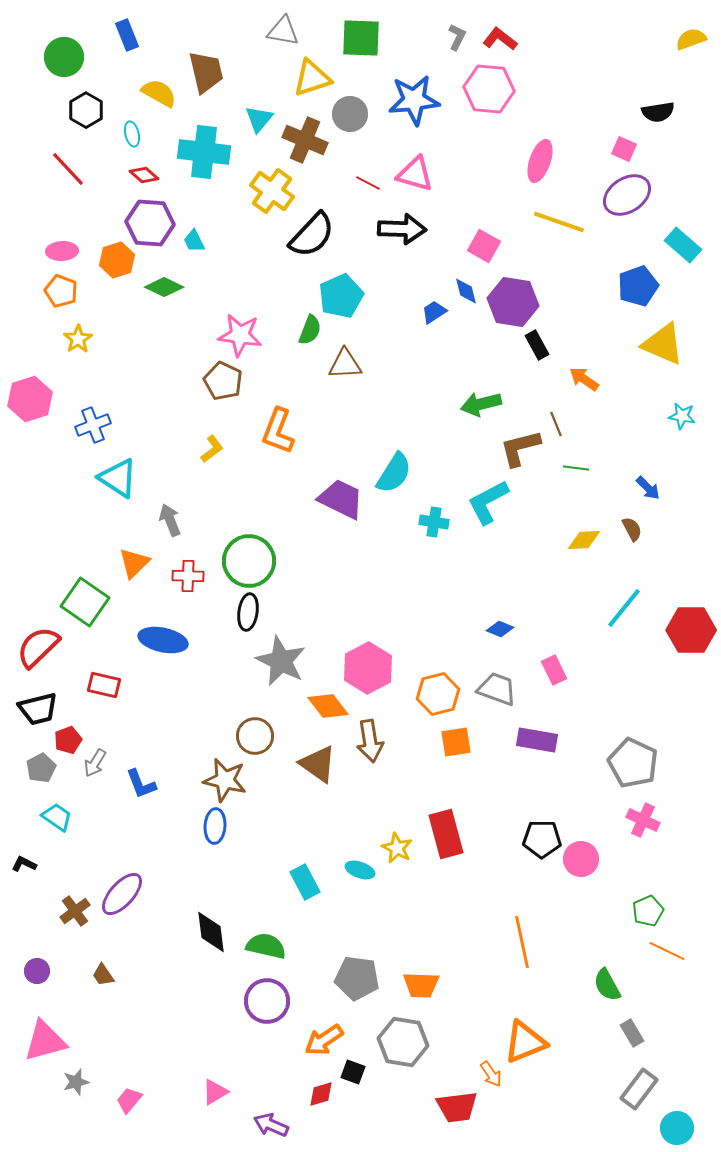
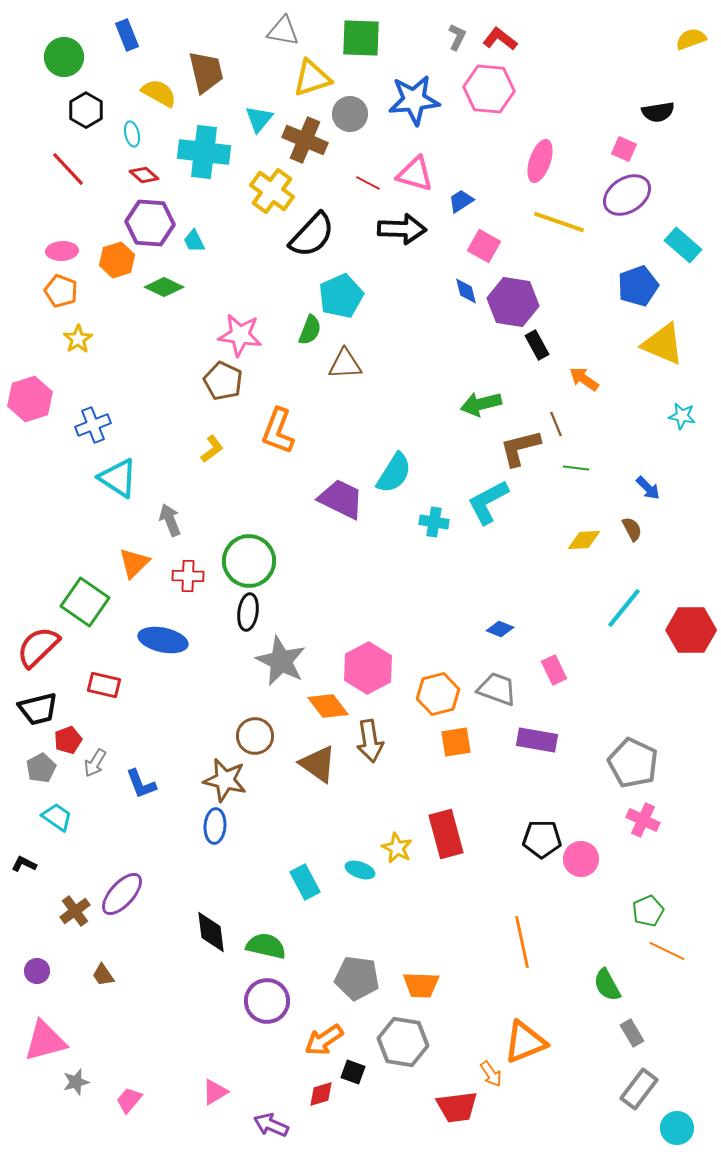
blue trapezoid at (434, 312): moved 27 px right, 111 px up
